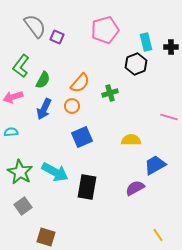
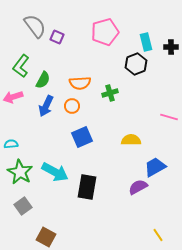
pink pentagon: moved 2 px down
orange semicircle: rotated 45 degrees clockwise
blue arrow: moved 2 px right, 3 px up
cyan semicircle: moved 12 px down
blue trapezoid: moved 2 px down
purple semicircle: moved 3 px right, 1 px up
brown square: rotated 12 degrees clockwise
